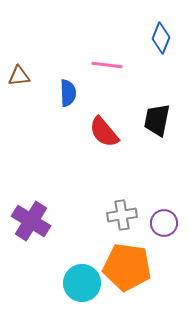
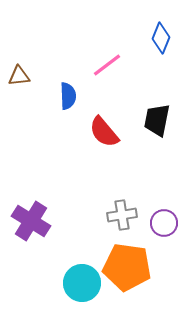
pink line: rotated 44 degrees counterclockwise
blue semicircle: moved 3 px down
